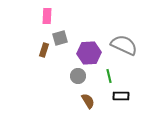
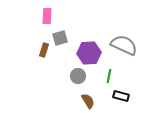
green line: rotated 24 degrees clockwise
black rectangle: rotated 14 degrees clockwise
